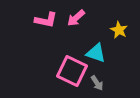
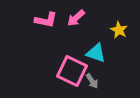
gray arrow: moved 5 px left, 2 px up
